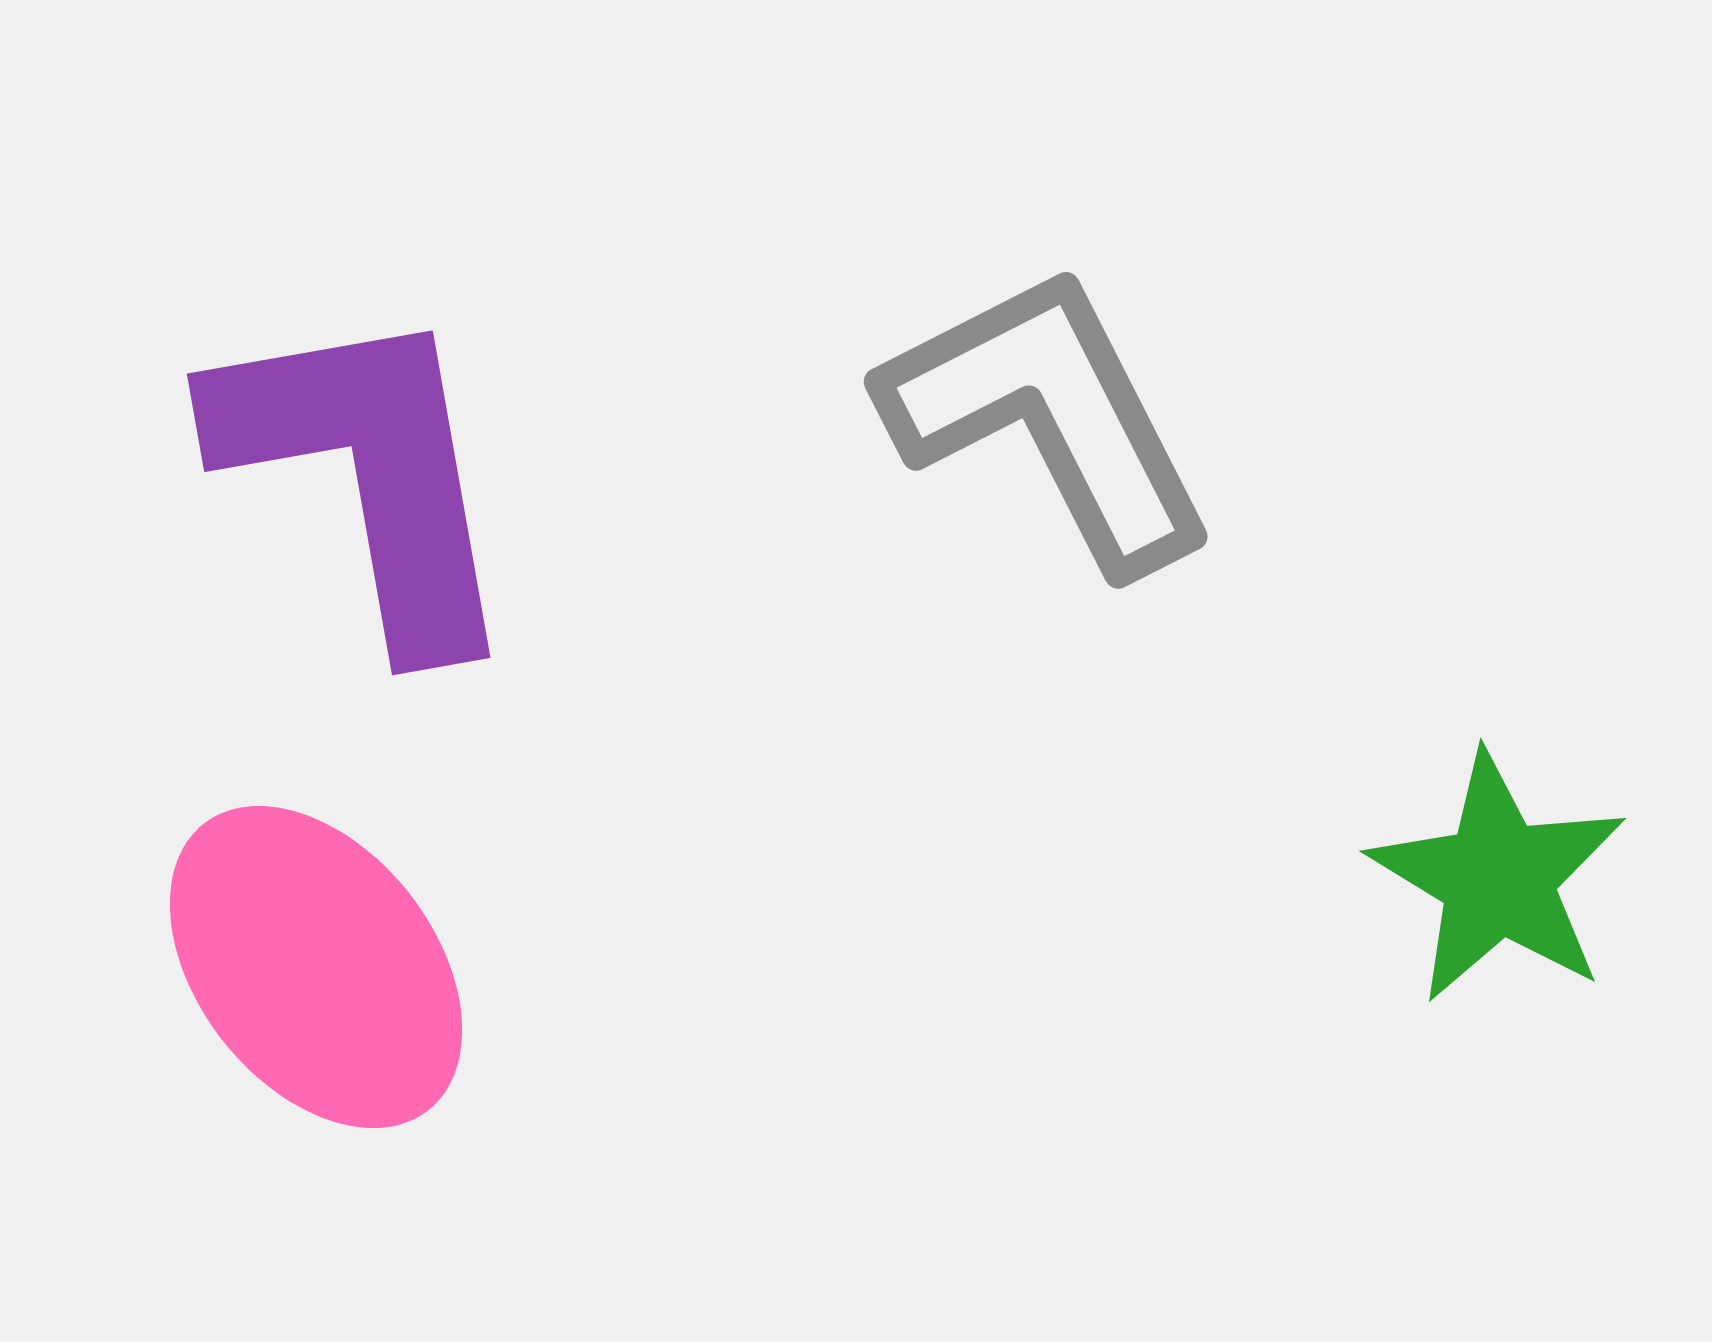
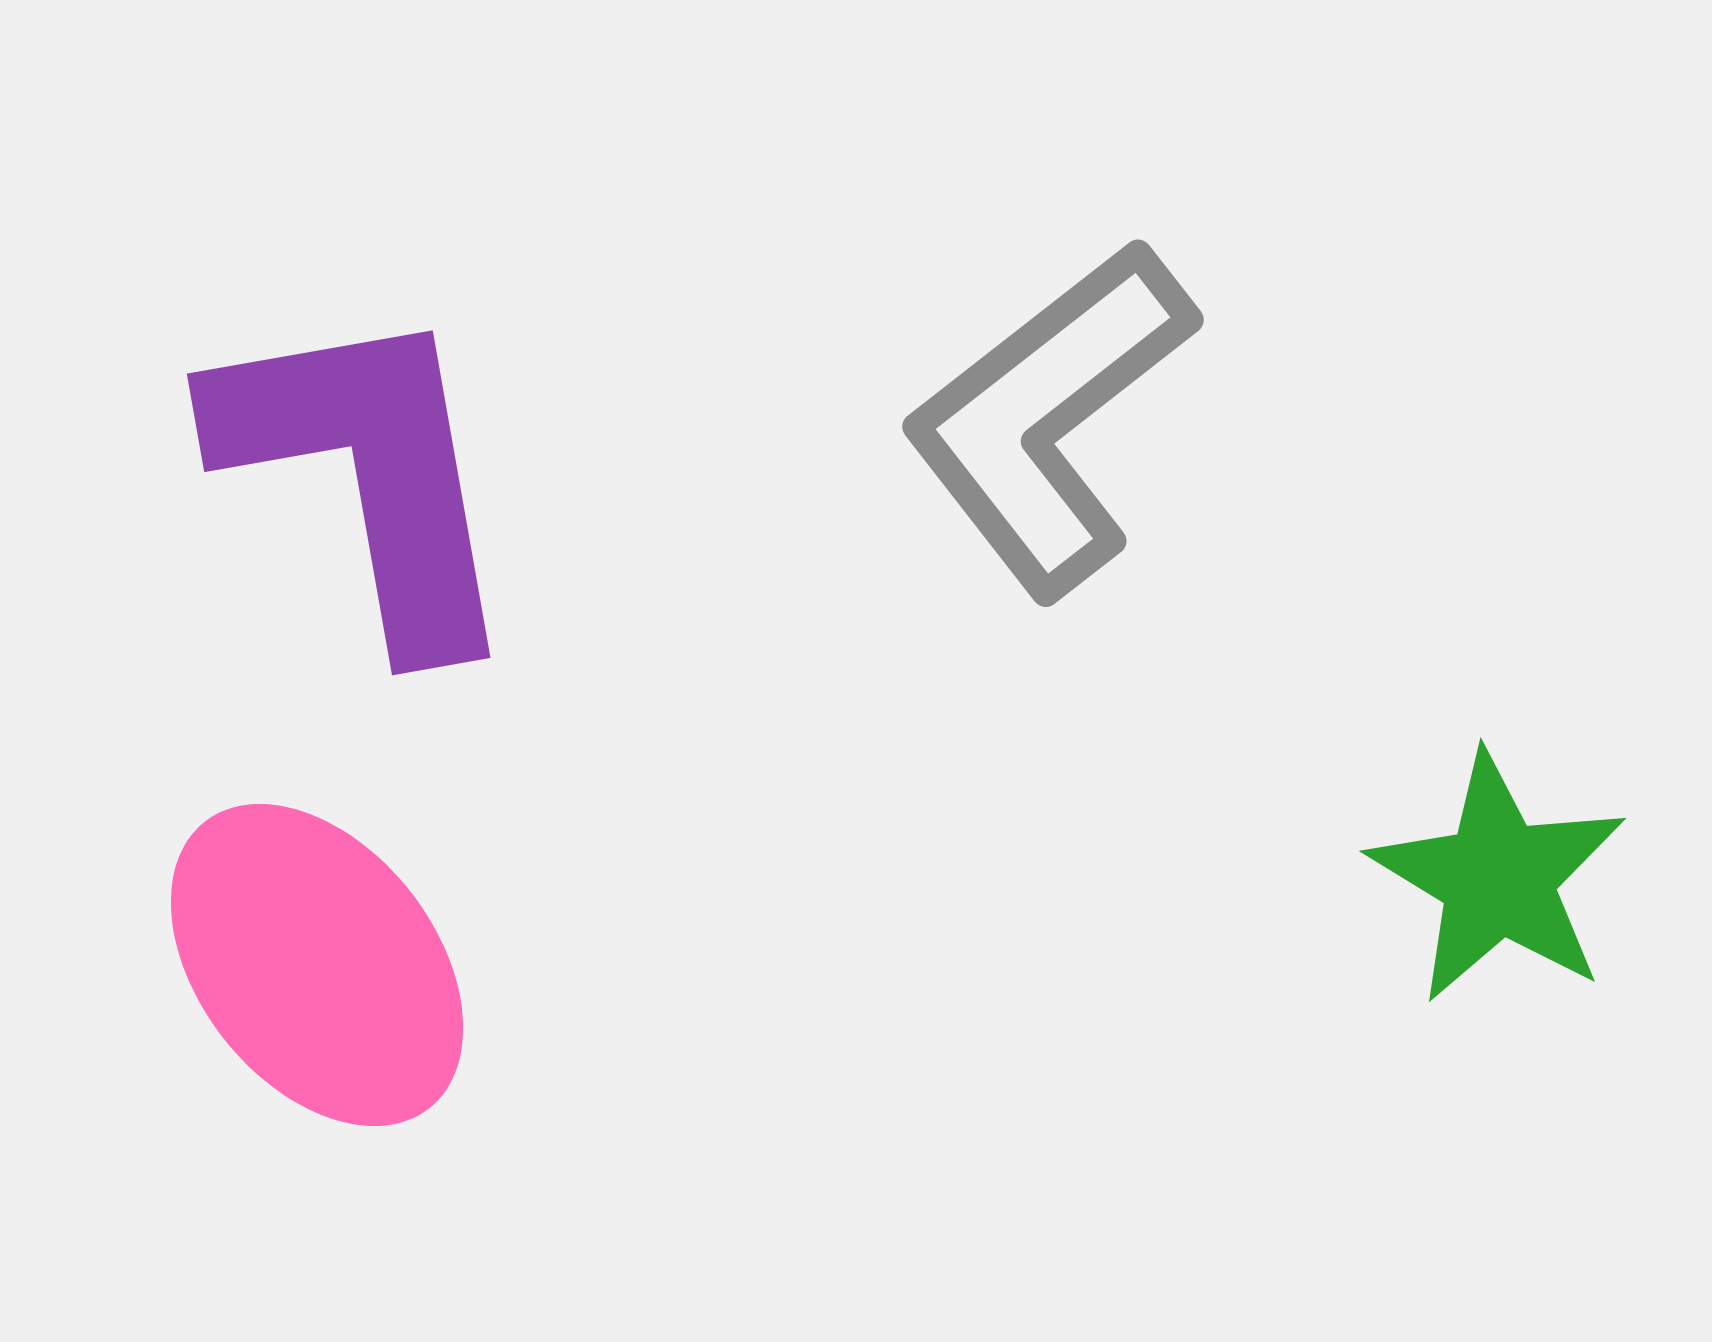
gray L-shape: rotated 101 degrees counterclockwise
pink ellipse: moved 1 px right, 2 px up
